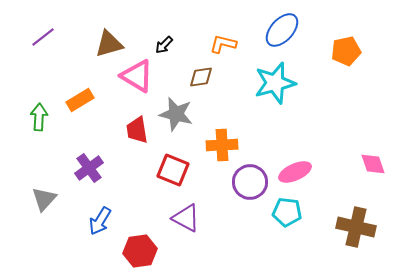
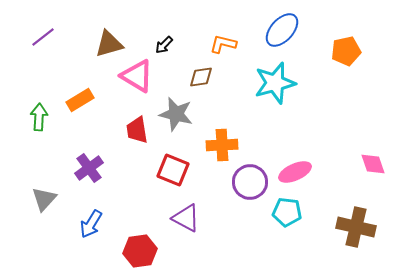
blue arrow: moved 9 px left, 3 px down
